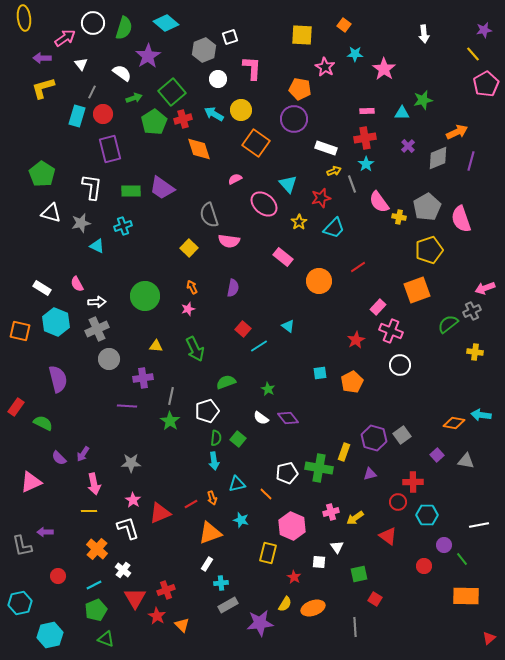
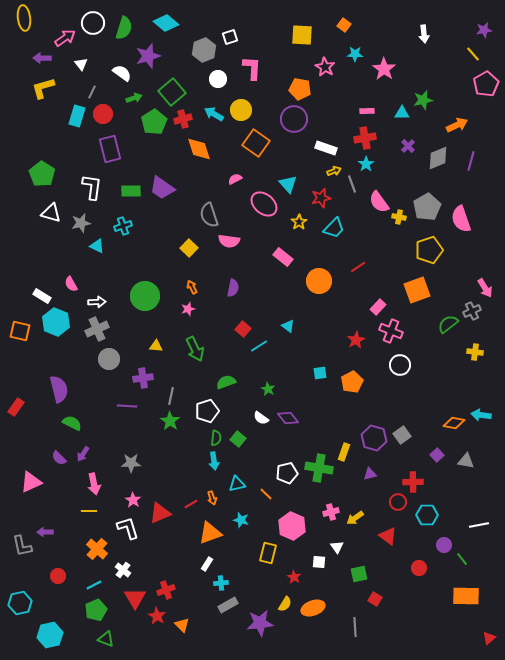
purple star at (148, 56): rotated 15 degrees clockwise
orange arrow at (457, 132): moved 7 px up
pink semicircle at (77, 284): moved 6 px left
white rectangle at (42, 288): moved 8 px down
pink arrow at (485, 288): rotated 102 degrees counterclockwise
purple semicircle at (58, 379): moved 1 px right, 10 px down
green semicircle at (43, 423): moved 29 px right
red circle at (424, 566): moved 5 px left, 2 px down
